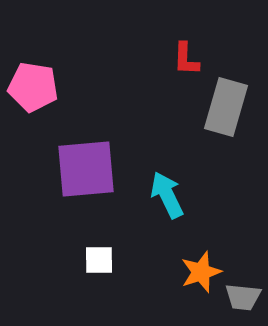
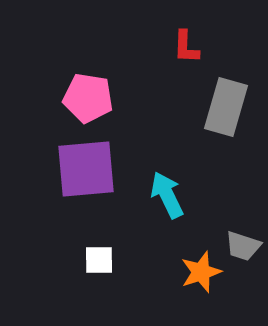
red L-shape: moved 12 px up
pink pentagon: moved 55 px right, 11 px down
gray trapezoid: moved 51 px up; rotated 12 degrees clockwise
